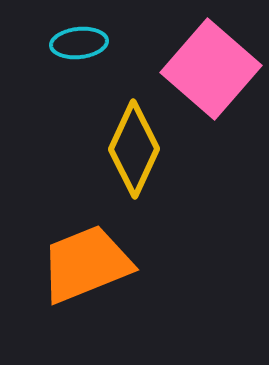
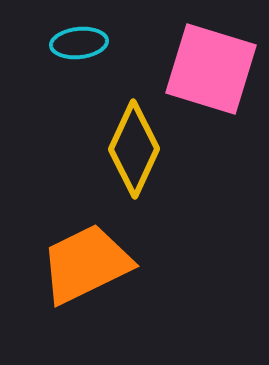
pink square: rotated 24 degrees counterclockwise
orange trapezoid: rotated 4 degrees counterclockwise
